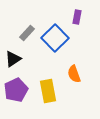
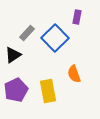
black triangle: moved 4 px up
